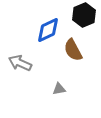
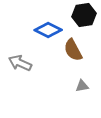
black hexagon: rotated 15 degrees clockwise
blue diamond: rotated 52 degrees clockwise
gray triangle: moved 23 px right, 3 px up
